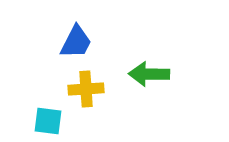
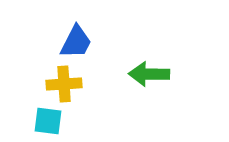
yellow cross: moved 22 px left, 5 px up
